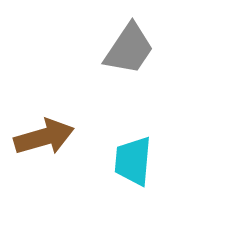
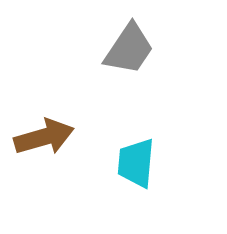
cyan trapezoid: moved 3 px right, 2 px down
